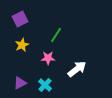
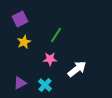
yellow star: moved 2 px right, 3 px up
pink star: moved 2 px right, 1 px down
